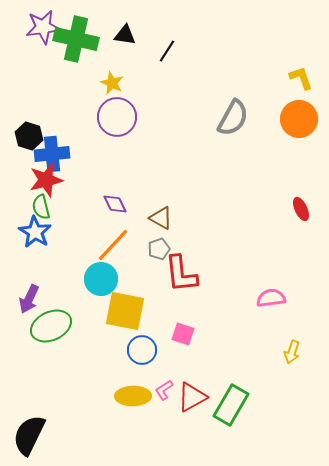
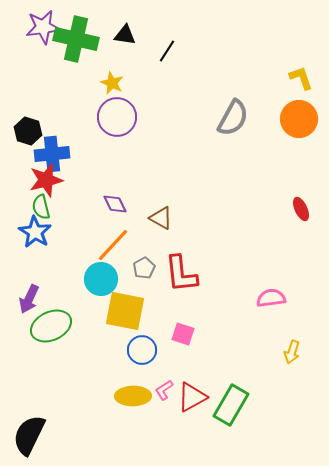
black hexagon: moved 1 px left, 5 px up
gray pentagon: moved 15 px left, 19 px down; rotated 10 degrees counterclockwise
